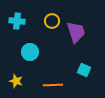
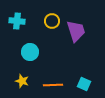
purple trapezoid: moved 1 px up
cyan square: moved 14 px down
yellow star: moved 6 px right
